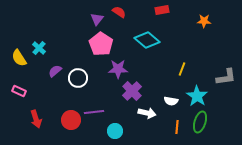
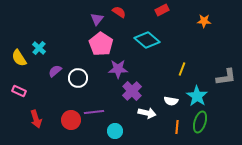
red rectangle: rotated 16 degrees counterclockwise
